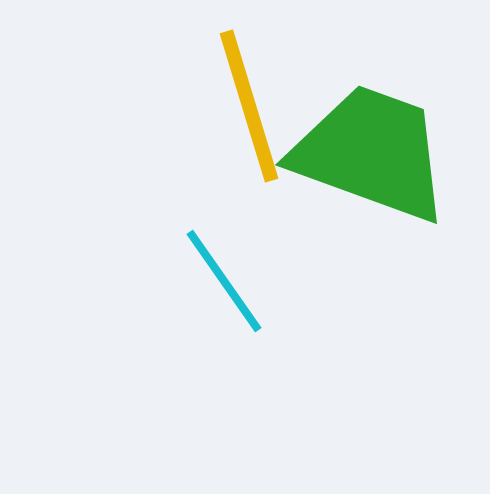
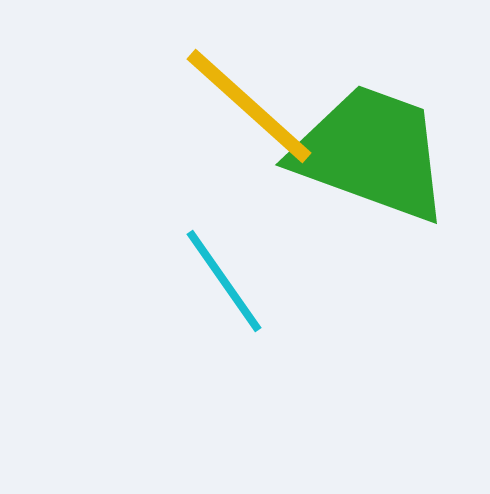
yellow line: rotated 31 degrees counterclockwise
